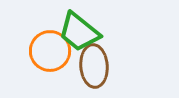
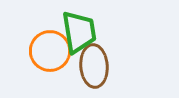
green trapezoid: rotated 138 degrees counterclockwise
